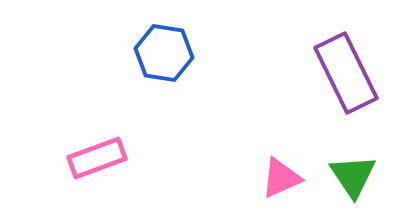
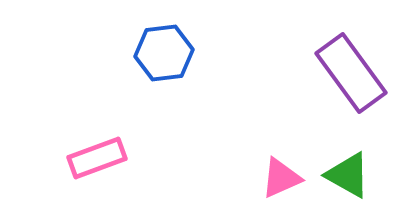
blue hexagon: rotated 16 degrees counterclockwise
purple rectangle: moved 5 px right; rotated 10 degrees counterclockwise
green triangle: moved 5 px left, 1 px up; rotated 27 degrees counterclockwise
